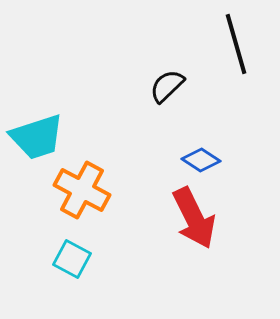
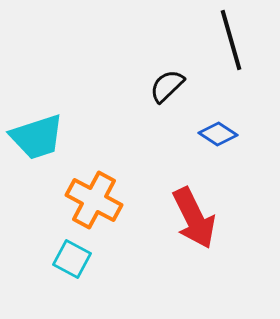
black line: moved 5 px left, 4 px up
blue diamond: moved 17 px right, 26 px up
orange cross: moved 12 px right, 10 px down
